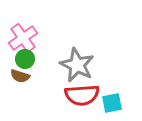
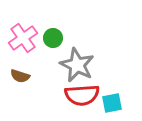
green circle: moved 28 px right, 21 px up
